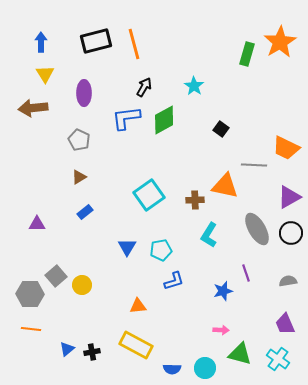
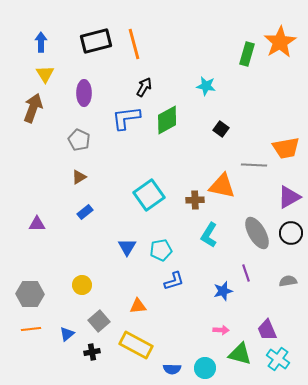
cyan star at (194, 86): moved 12 px right; rotated 24 degrees counterclockwise
brown arrow at (33, 108): rotated 116 degrees clockwise
green diamond at (164, 120): moved 3 px right
orange trapezoid at (286, 148): rotated 36 degrees counterclockwise
orange triangle at (225, 186): moved 3 px left
gray ellipse at (257, 229): moved 4 px down
gray square at (56, 276): moved 43 px right, 45 px down
purple trapezoid at (285, 324): moved 18 px left, 6 px down
orange line at (31, 329): rotated 12 degrees counterclockwise
blue triangle at (67, 349): moved 15 px up
